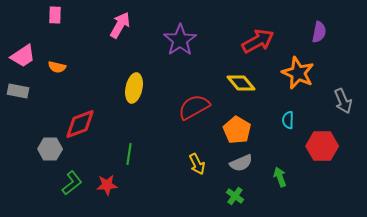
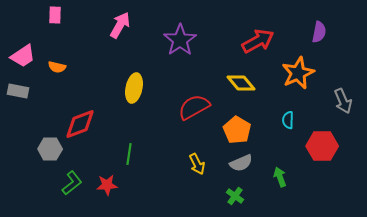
orange star: rotated 24 degrees clockwise
